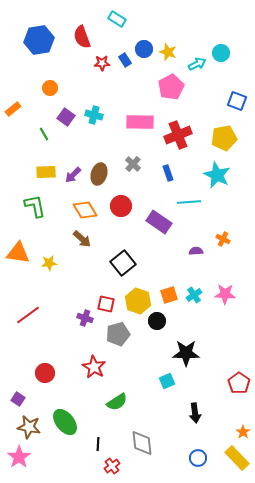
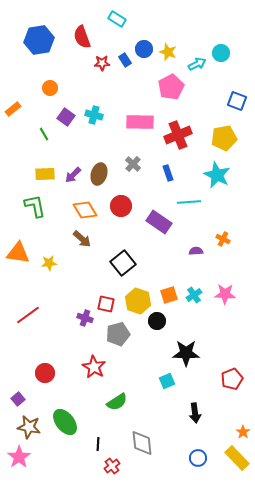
yellow rectangle at (46, 172): moved 1 px left, 2 px down
red pentagon at (239, 383): moved 7 px left, 4 px up; rotated 15 degrees clockwise
purple square at (18, 399): rotated 16 degrees clockwise
